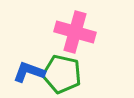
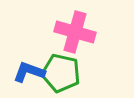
green pentagon: moved 1 px left, 1 px up
